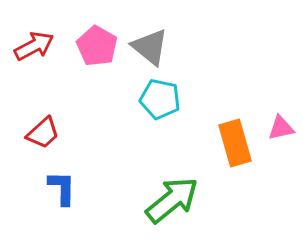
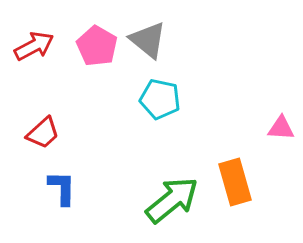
gray triangle: moved 2 px left, 7 px up
pink triangle: rotated 16 degrees clockwise
orange rectangle: moved 39 px down
